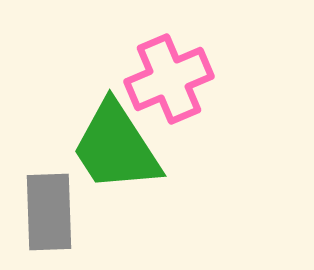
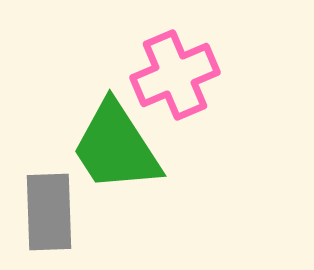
pink cross: moved 6 px right, 4 px up
